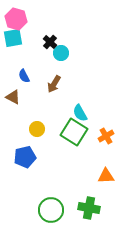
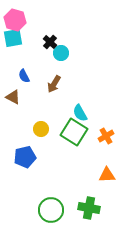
pink hexagon: moved 1 px left, 1 px down
yellow circle: moved 4 px right
orange triangle: moved 1 px right, 1 px up
